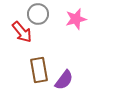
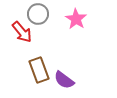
pink star: rotated 25 degrees counterclockwise
brown rectangle: rotated 10 degrees counterclockwise
purple semicircle: rotated 90 degrees clockwise
